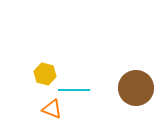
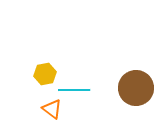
yellow hexagon: rotated 25 degrees counterclockwise
orange triangle: rotated 15 degrees clockwise
